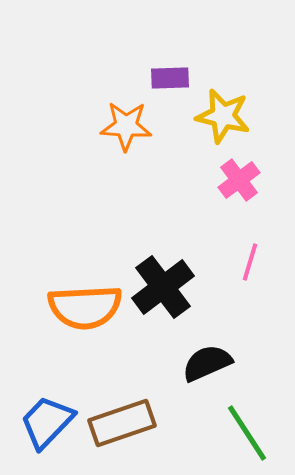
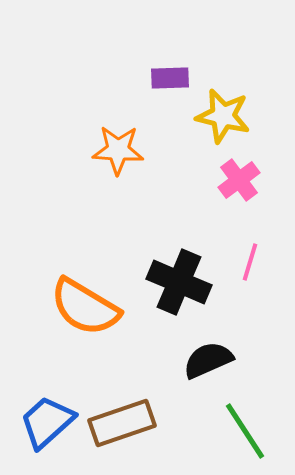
orange star: moved 8 px left, 24 px down
black cross: moved 16 px right, 5 px up; rotated 30 degrees counterclockwise
orange semicircle: rotated 34 degrees clockwise
black semicircle: moved 1 px right, 3 px up
blue trapezoid: rotated 4 degrees clockwise
green line: moved 2 px left, 2 px up
